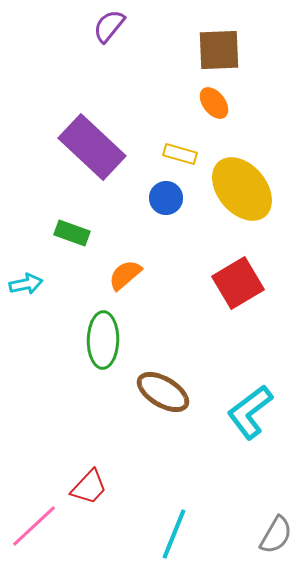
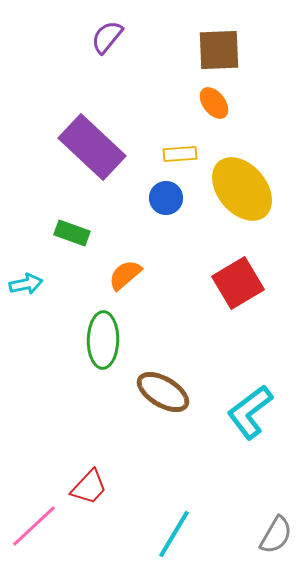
purple semicircle: moved 2 px left, 11 px down
yellow rectangle: rotated 20 degrees counterclockwise
cyan line: rotated 9 degrees clockwise
